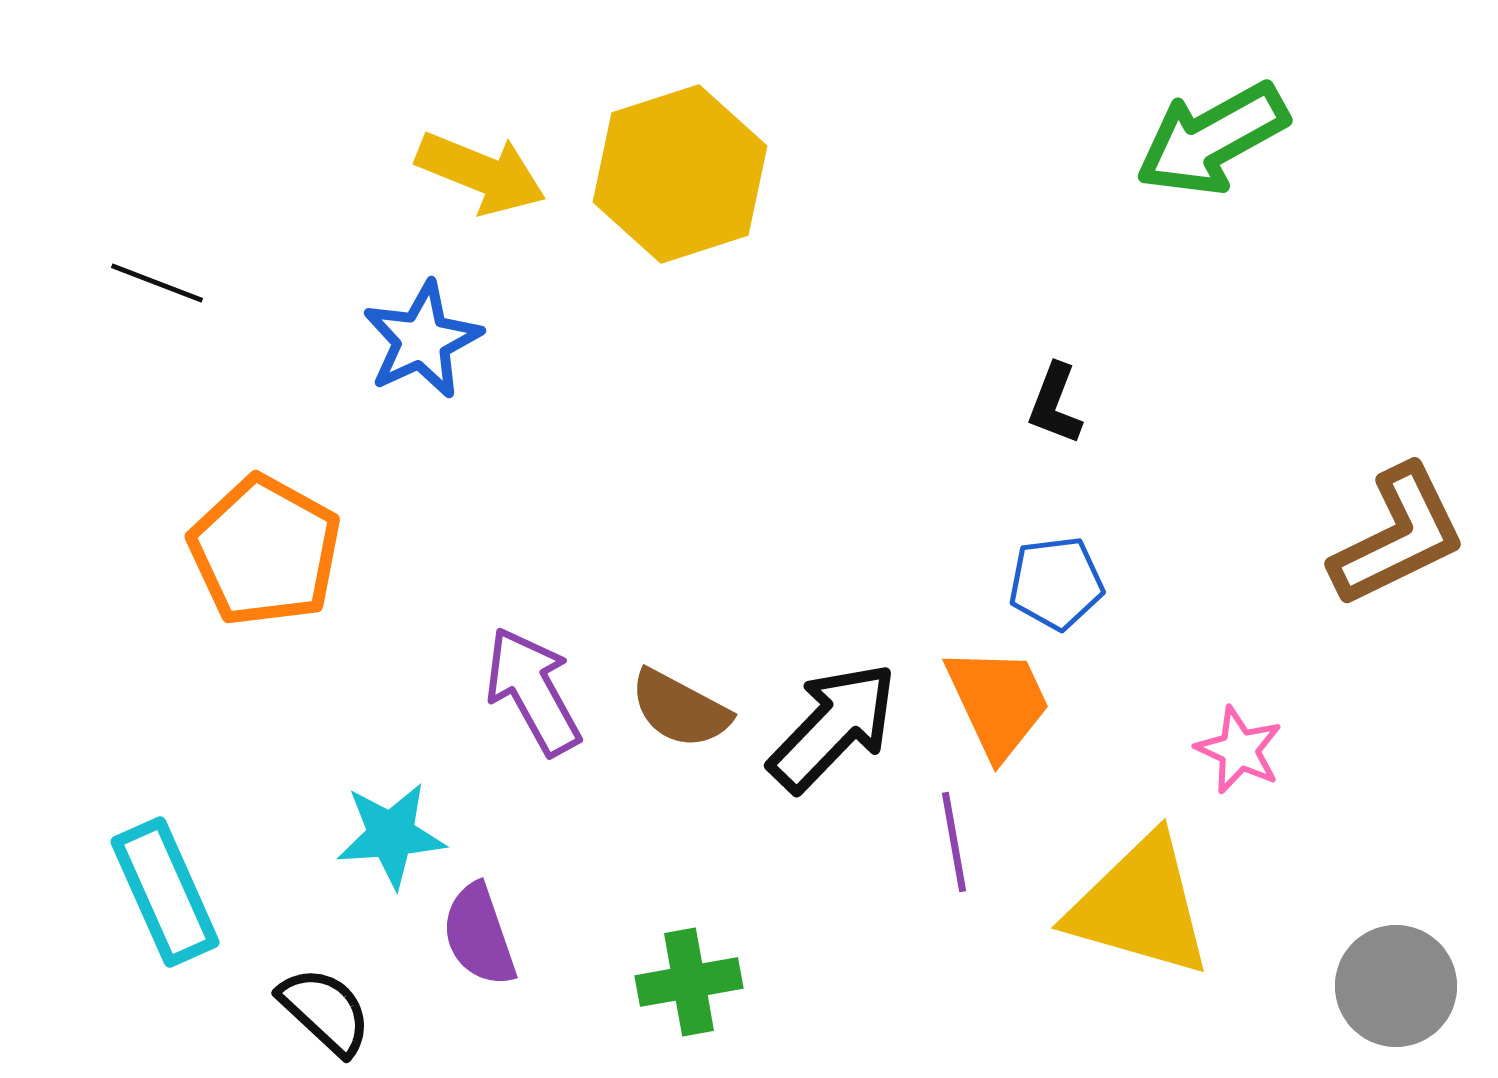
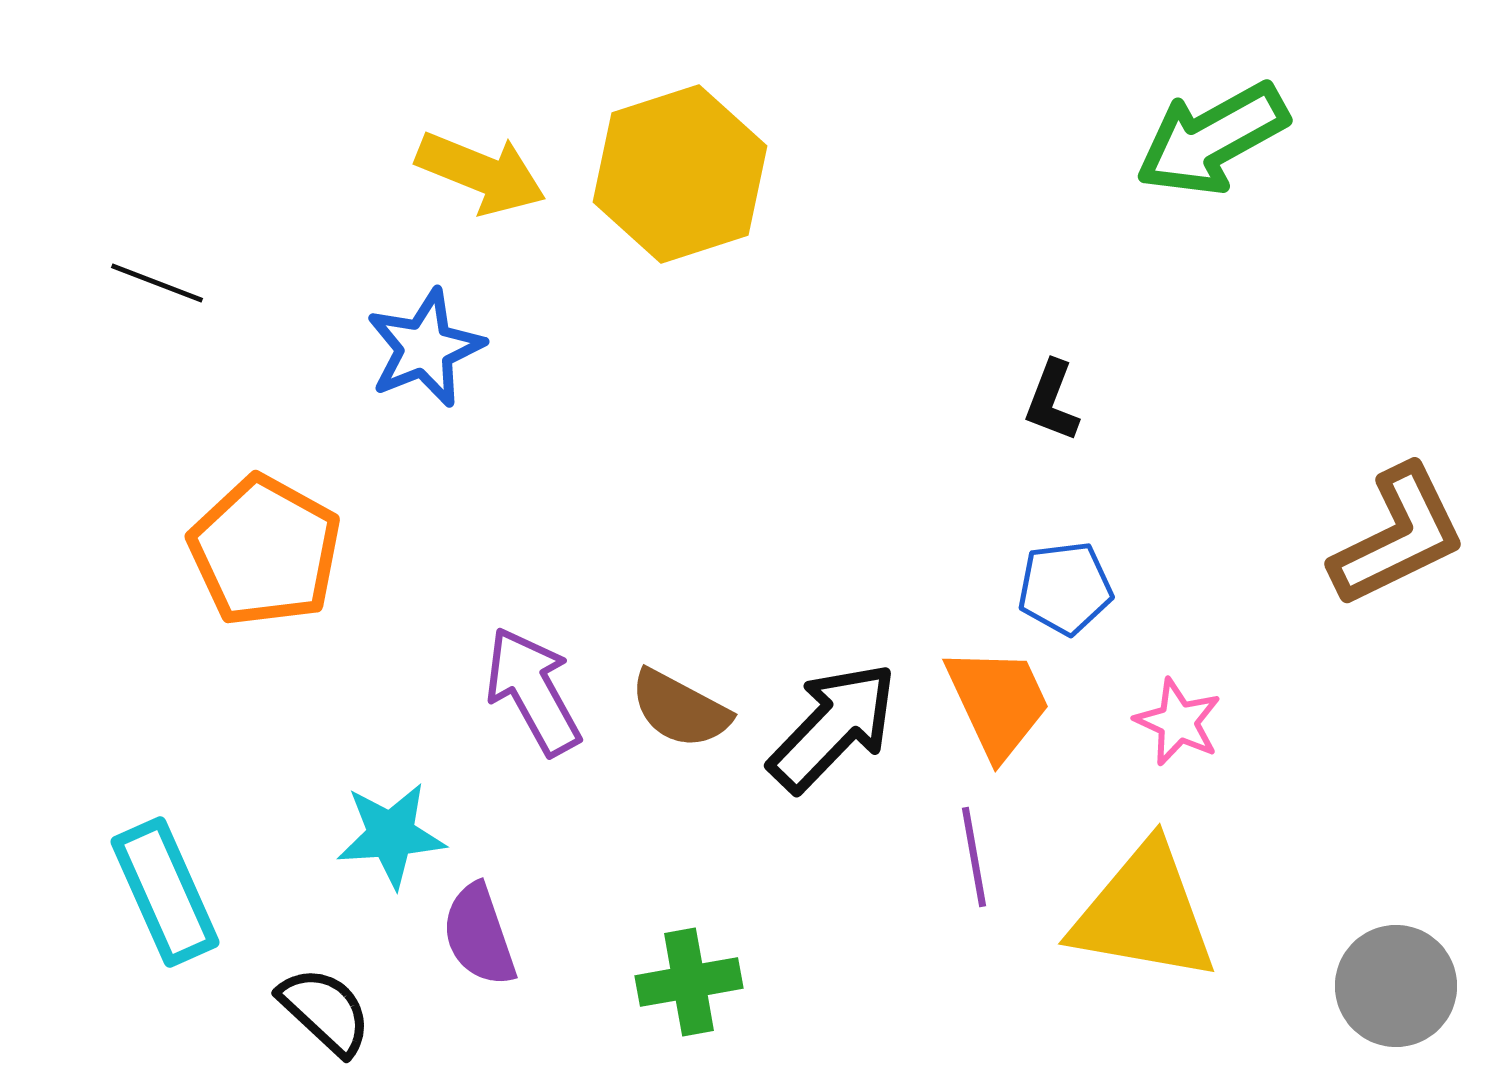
blue star: moved 3 px right, 8 px down; rotated 3 degrees clockwise
black L-shape: moved 3 px left, 3 px up
blue pentagon: moved 9 px right, 5 px down
pink star: moved 61 px left, 28 px up
purple line: moved 20 px right, 15 px down
yellow triangle: moved 4 px right, 7 px down; rotated 6 degrees counterclockwise
